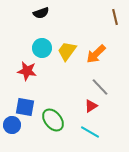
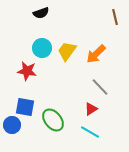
red triangle: moved 3 px down
